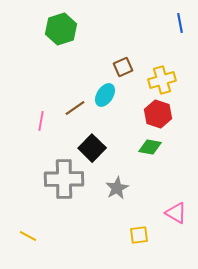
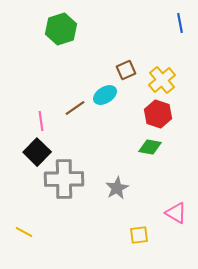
brown square: moved 3 px right, 3 px down
yellow cross: rotated 24 degrees counterclockwise
cyan ellipse: rotated 25 degrees clockwise
pink line: rotated 18 degrees counterclockwise
black square: moved 55 px left, 4 px down
yellow line: moved 4 px left, 4 px up
